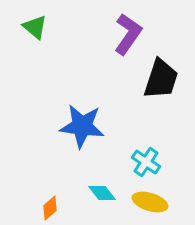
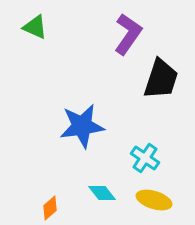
green triangle: rotated 16 degrees counterclockwise
blue star: rotated 15 degrees counterclockwise
cyan cross: moved 1 px left, 4 px up
yellow ellipse: moved 4 px right, 2 px up
